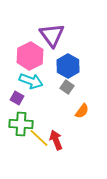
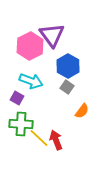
pink hexagon: moved 10 px up
